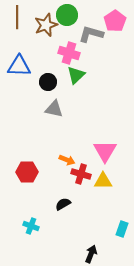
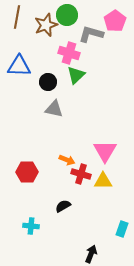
brown line: rotated 10 degrees clockwise
black semicircle: moved 2 px down
cyan cross: rotated 14 degrees counterclockwise
